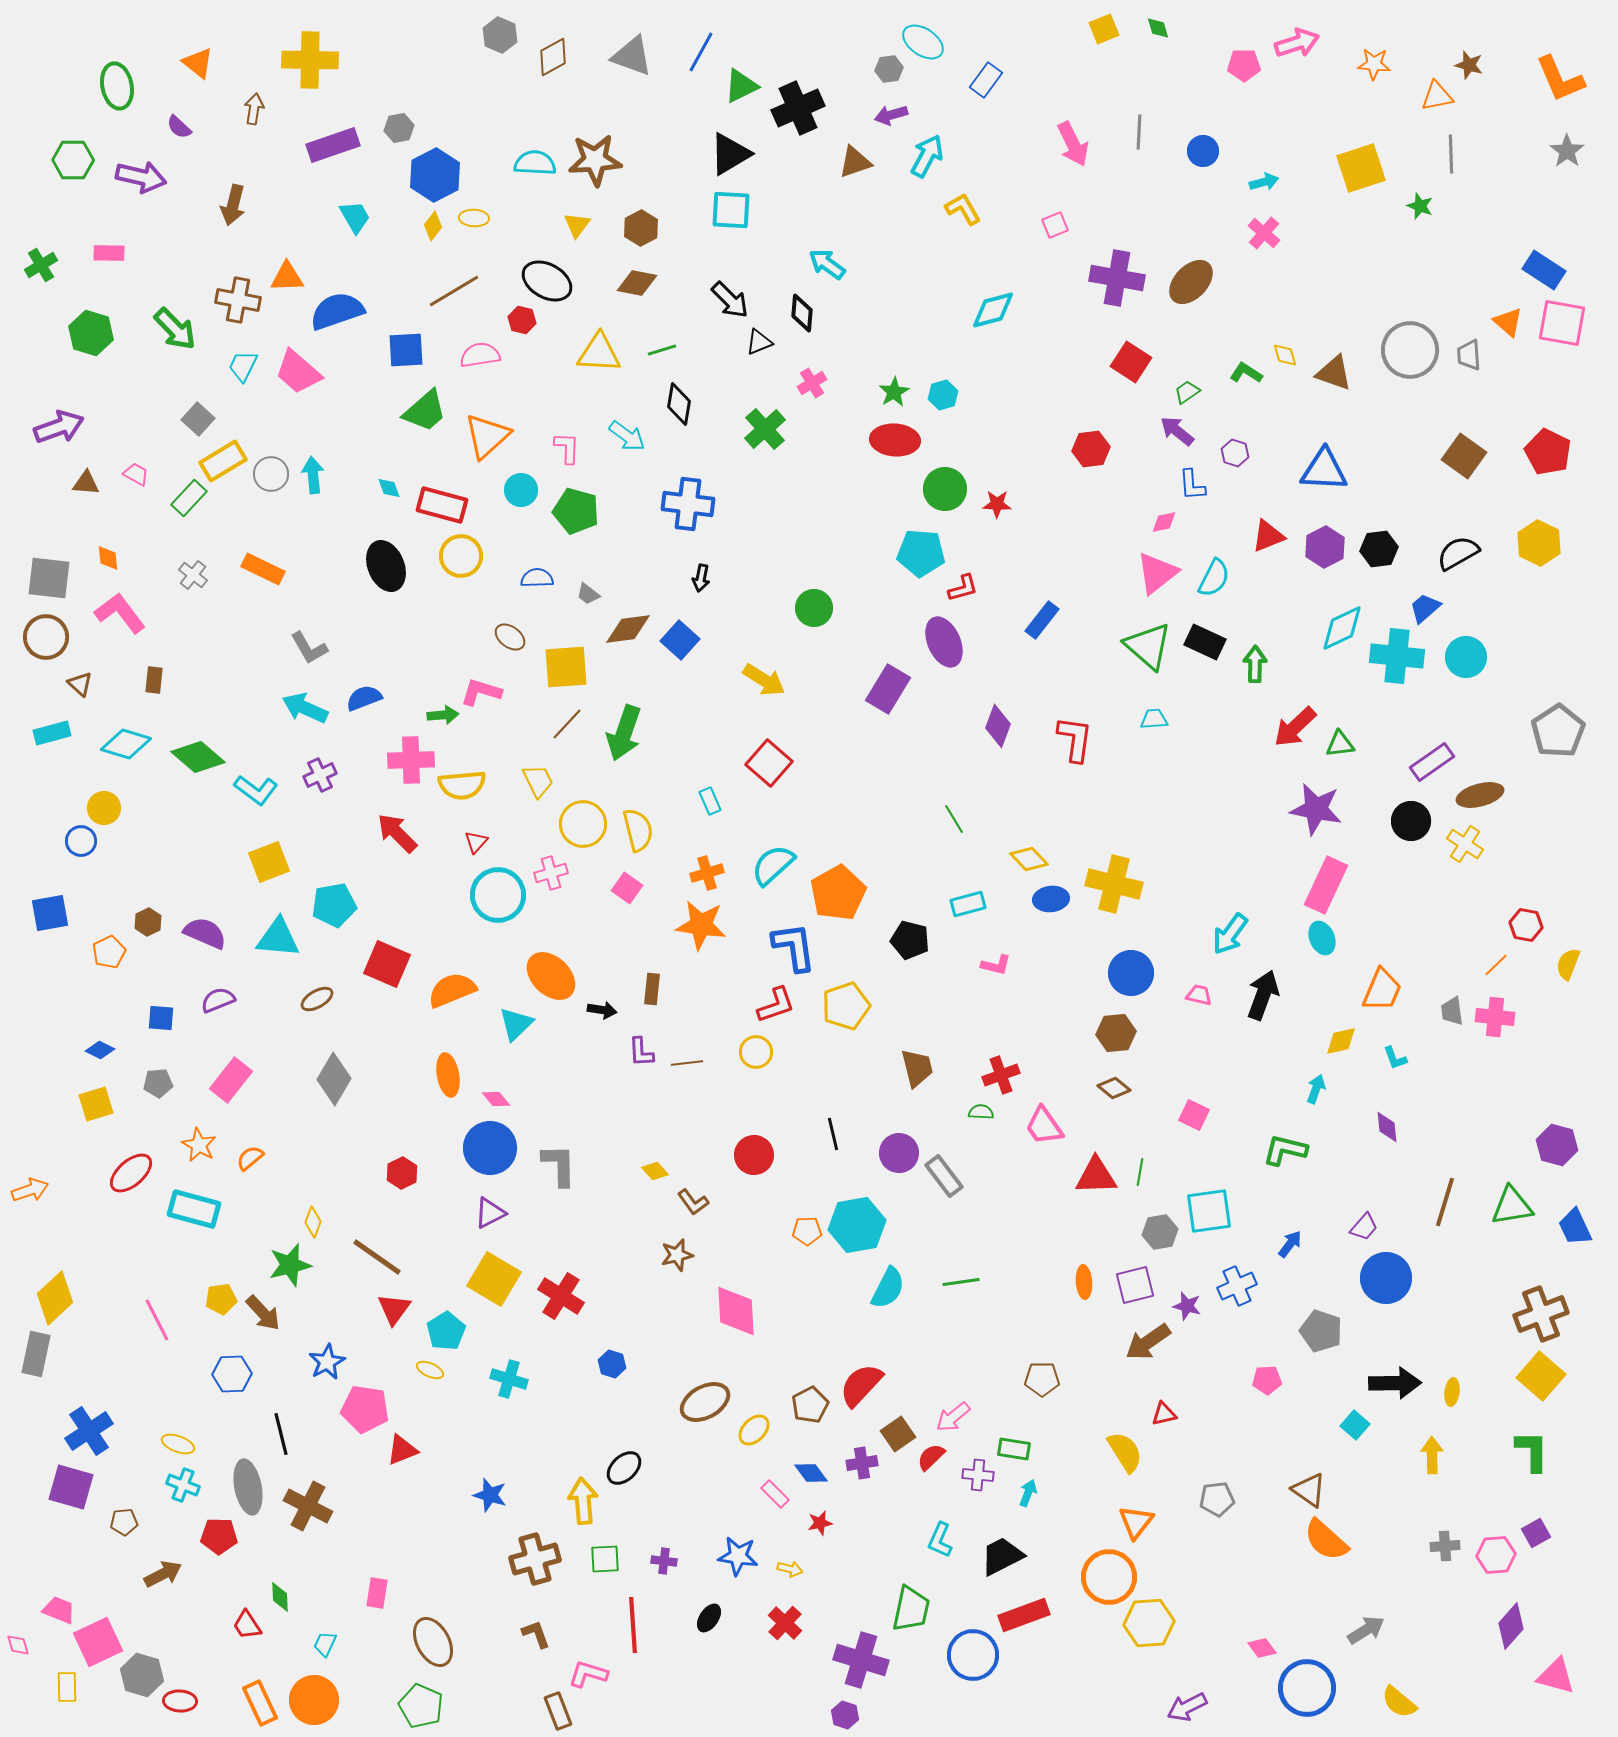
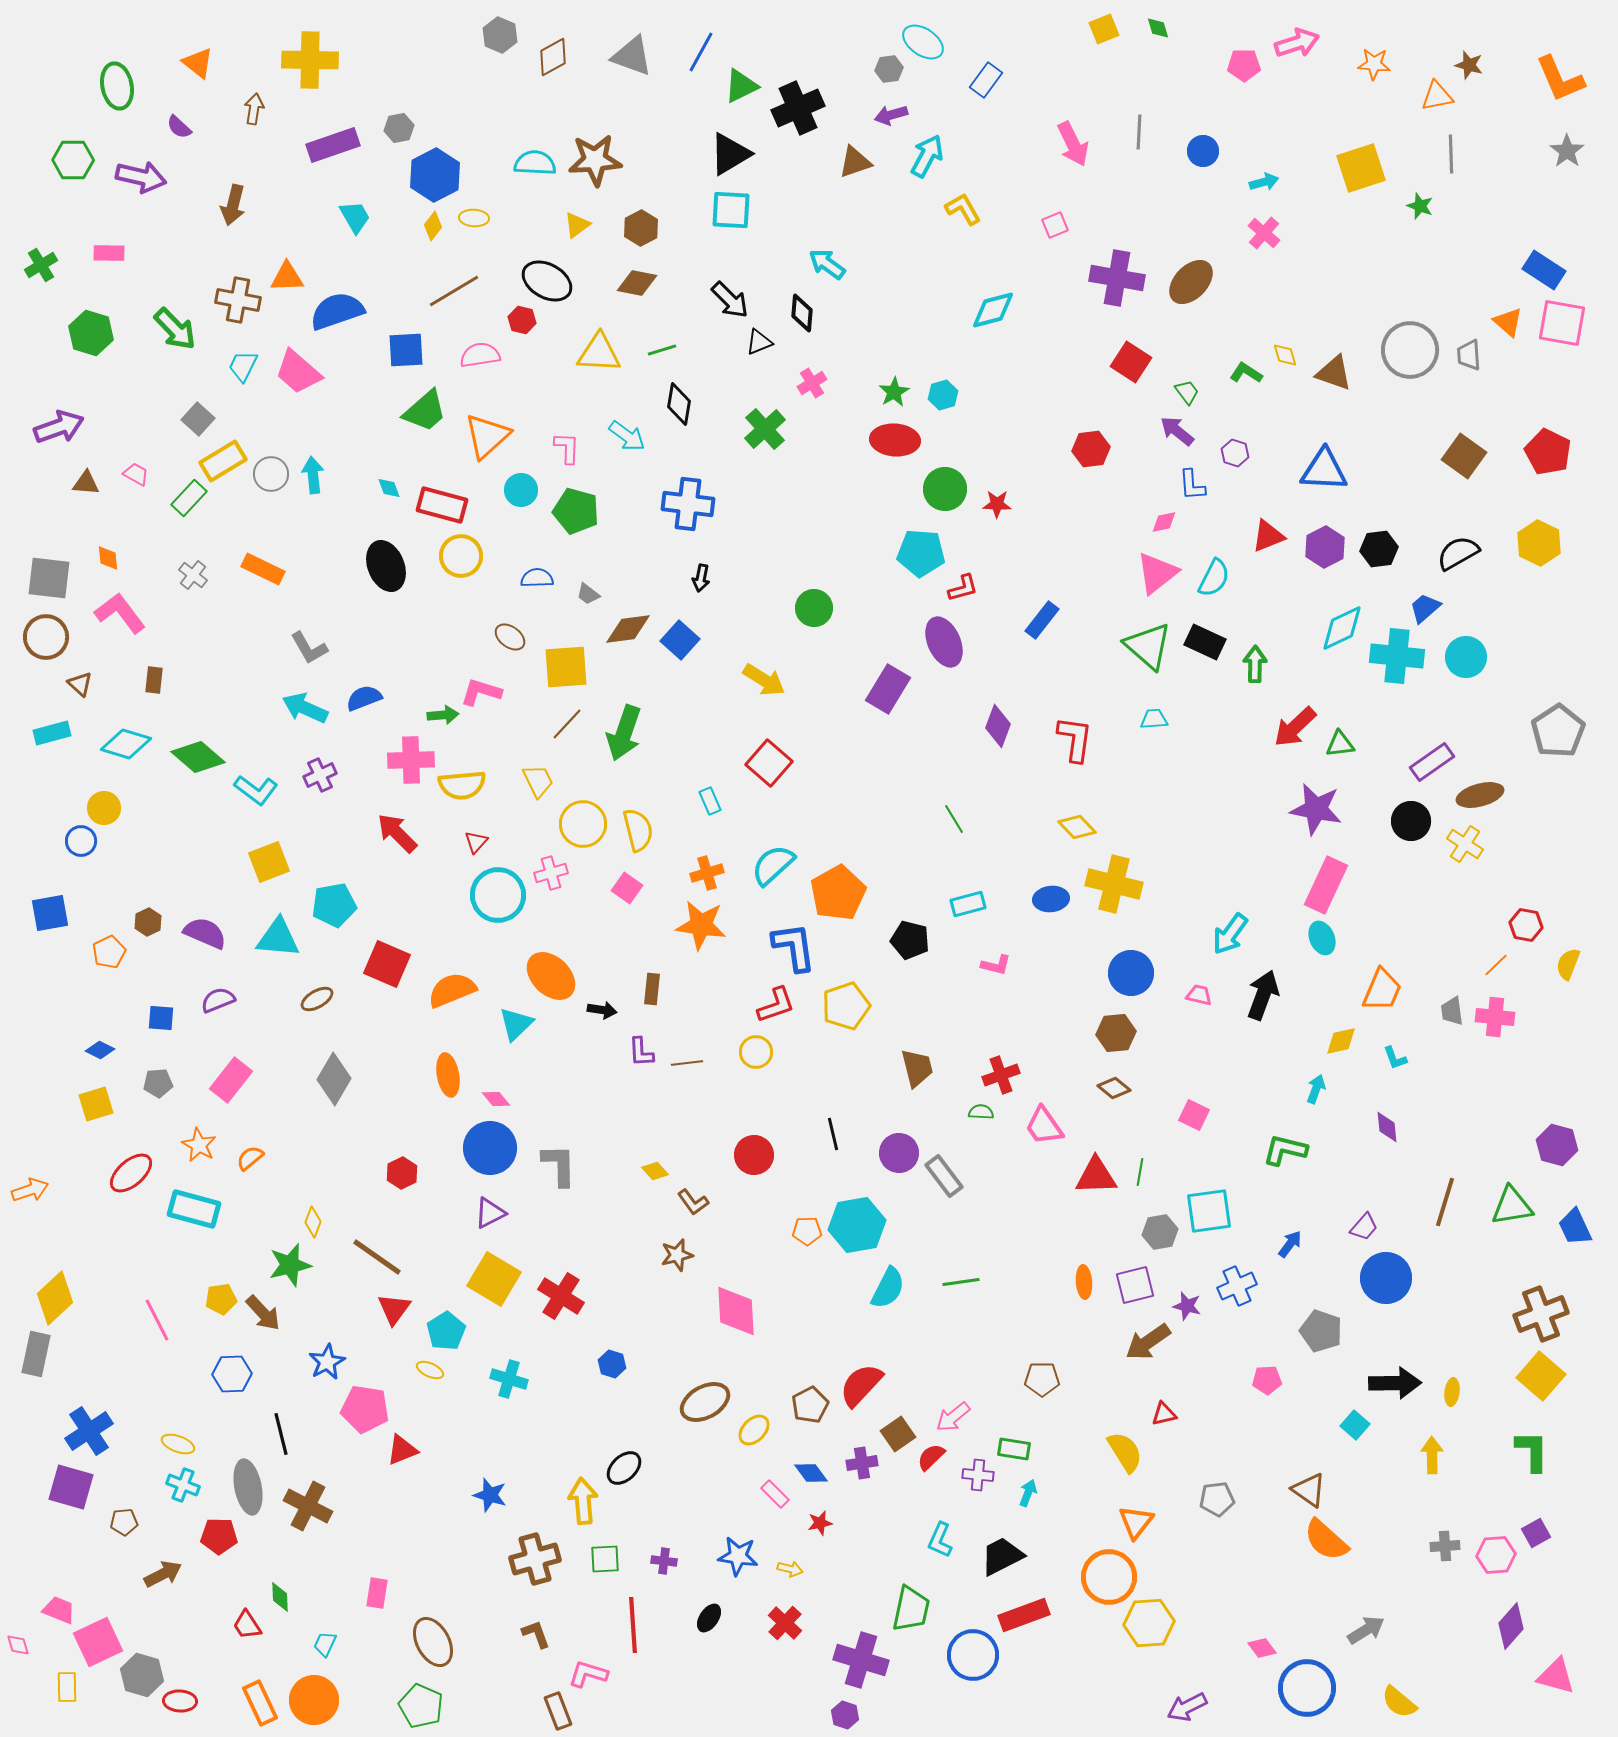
yellow triangle at (577, 225): rotated 16 degrees clockwise
green trapezoid at (1187, 392): rotated 88 degrees clockwise
yellow diamond at (1029, 859): moved 48 px right, 32 px up
